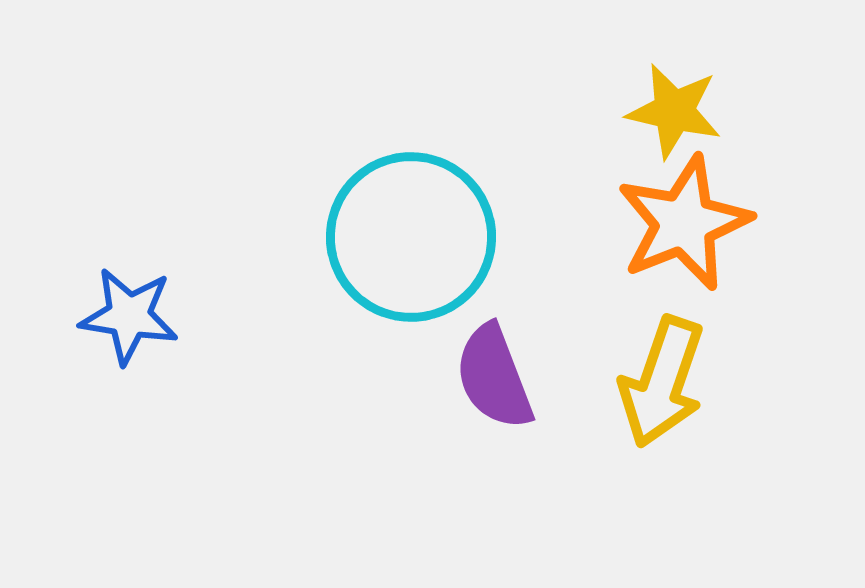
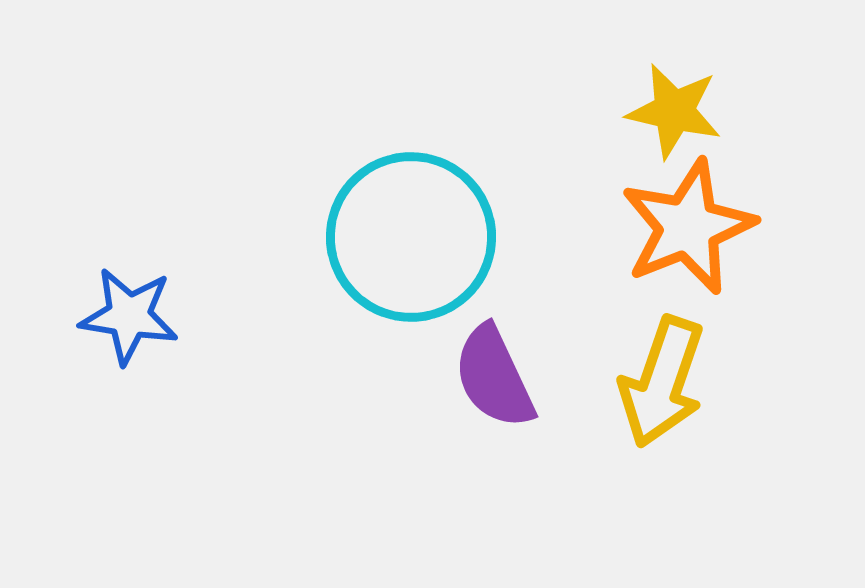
orange star: moved 4 px right, 4 px down
purple semicircle: rotated 4 degrees counterclockwise
